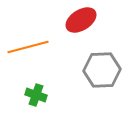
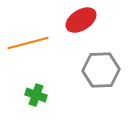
orange line: moved 4 px up
gray hexagon: moved 1 px left
